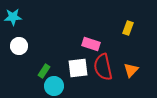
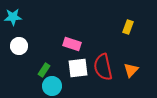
yellow rectangle: moved 1 px up
pink rectangle: moved 19 px left
green rectangle: moved 1 px up
cyan circle: moved 2 px left
